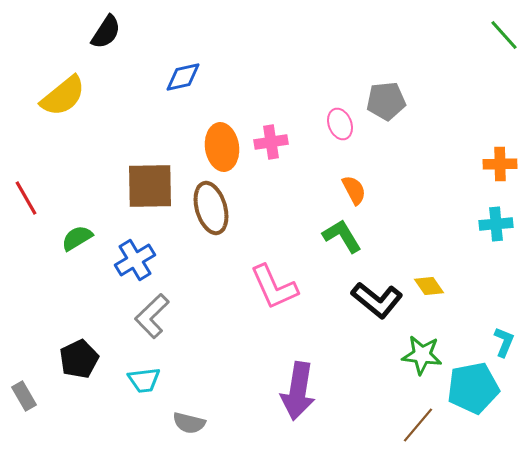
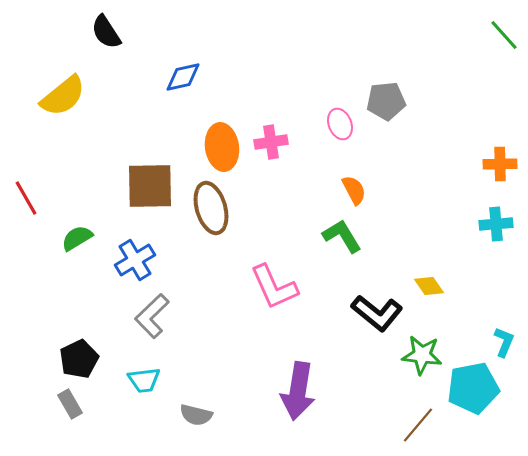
black semicircle: rotated 114 degrees clockwise
black L-shape: moved 13 px down
gray rectangle: moved 46 px right, 8 px down
gray semicircle: moved 7 px right, 8 px up
